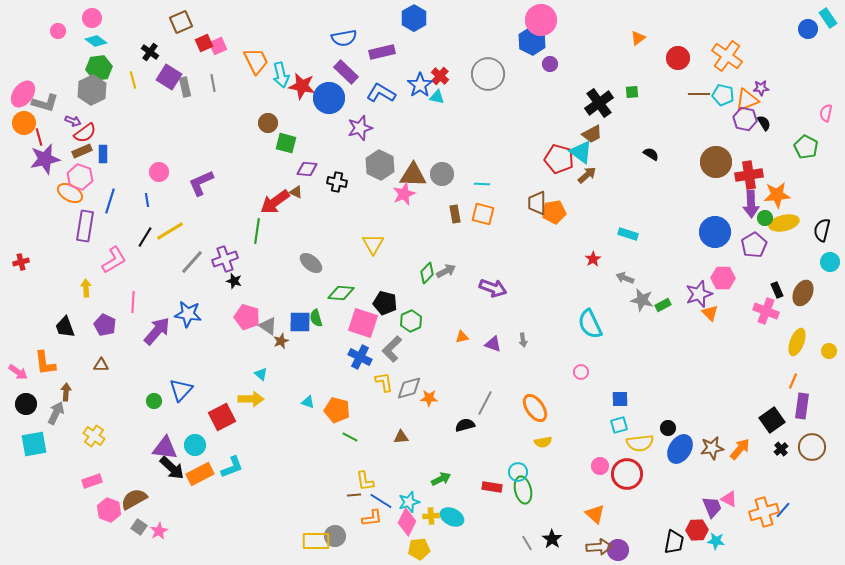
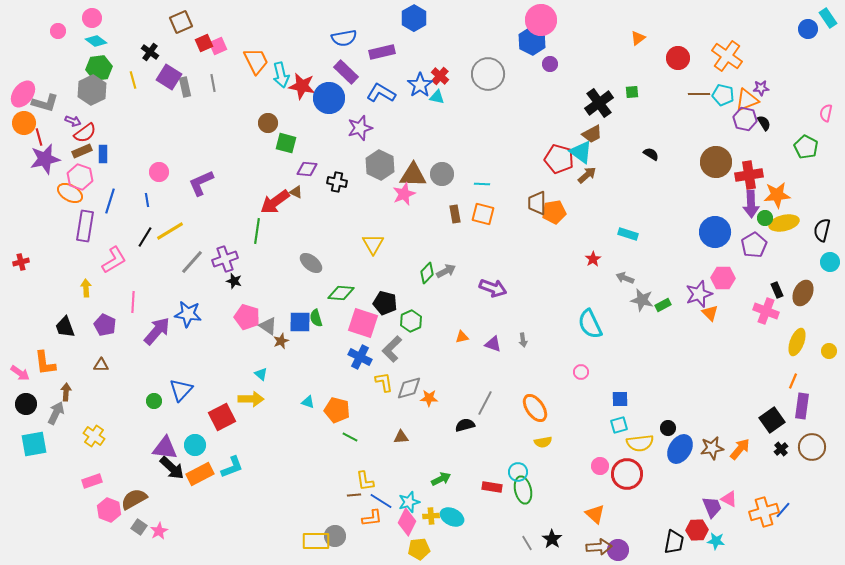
pink arrow at (18, 372): moved 2 px right, 1 px down
